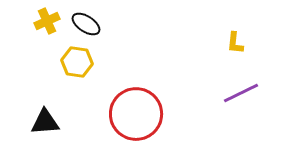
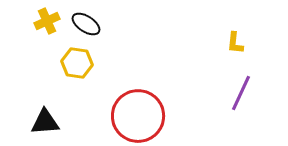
yellow hexagon: moved 1 px down
purple line: rotated 39 degrees counterclockwise
red circle: moved 2 px right, 2 px down
